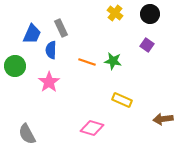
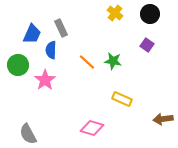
orange line: rotated 24 degrees clockwise
green circle: moved 3 px right, 1 px up
pink star: moved 4 px left, 2 px up
yellow rectangle: moved 1 px up
gray semicircle: moved 1 px right
